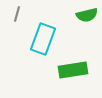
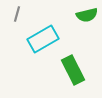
cyan rectangle: rotated 40 degrees clockwise
green rectangle: rotated 72 degrees clockwise
